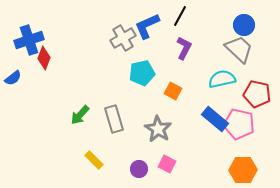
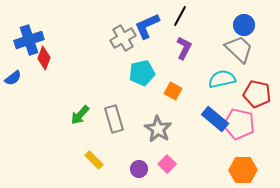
pink square: rotated 18 degrees clockwise
